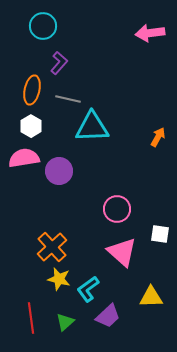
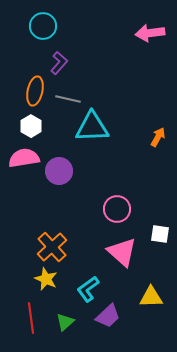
orange ellipse: moved 3 px right, 1 px down
yellow star: moved 13 px left; rotated 10 degrees clockwise
